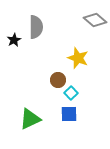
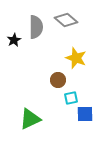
gray diamond: moved 29 px left
yellow star: moved 2 px left
cyan square: moved 5 px down; rotated 32 degrees clockwise
blue square: moved 16 px right
